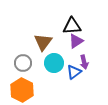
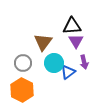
purple triangle: rotated 28 degrees counterclockwise
blue triangle: moved 6 px left
